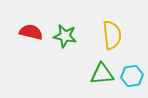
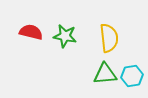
yellow semicircle: moved 3 px left, 3 px down
green triangle: moved 3 px right
